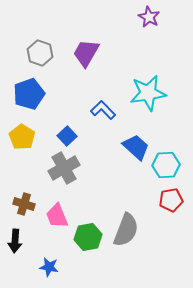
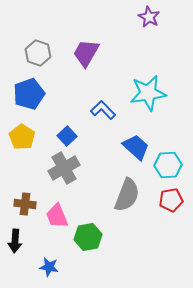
gray hexagon: moved 2 px left
cyan hexagon: moved 2 px right
brown cross: moved 1 px right; rotated 10 degrees counterclockwise
gray semicircle: moved 1 px right, 35 px up
